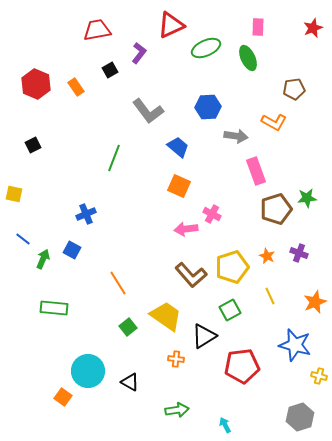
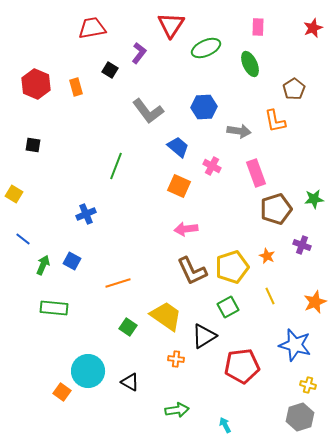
red triangle at (171, 25): rotated 32 degrees counterclockwise
red trapezoid at (97, 30): moved 5 px left, 2 px up
green ellipse at (248, 58): moved 2 px right, 6 px down
black square at (110, 70): rotated 28 degrees counterclockwise
orange rectangle at (76, 87): rotated 18 degrees clockwise
brown pentagon at (294, 89): rotated 25 degrees counterclockwise
blue hexagon at (208, 107): moved 4 px left
orange L-shape at (274, 122): moved 1 px right, 1 px up; rotated 50 degrees clockwise
gray arrow at (236, 136): moved 3 px right, 5 px up
black square at (33, 145): rotated 35 degrees clockwise
green line at (114, 158): moved 2 px right, 8 px down
pink rectangle at (256, 171): moved 2 px down
yellow square at (14, 194): rotated 18 degrees clockwise
green star at (307, 198): moved 7 px right, 1 px down
pink cross at (212, 214): moved 48 px up
blue square at (72, 250): moved 11 px down
purple cross at (299, 253): moved 3 px right, 8 px up
green arrow at (43, 259): moved 6 px down
brown L-shape at (191, 275): moved 1 px right, 4 px up; rotated 16 degrees clockwise
orange line at (118, 283): rotated 75 degrees counterclockwise
green square at (230, 310): moved 2 px left, 3 px up
green square at (128, 327): rotated 18 degrees counterclockwise
yellow cross at (319, 376): moved 11 px left, 9 px down
orange square at (63, 397): moved 1 px left, 5 px up
